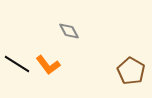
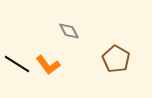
brown pentagon: moved 15 px left, 12 px up
